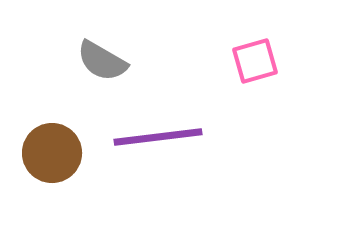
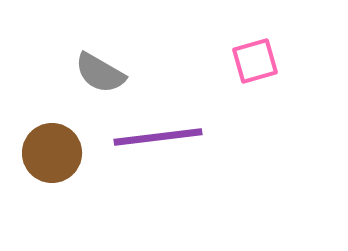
gray semicircle: moved 2 px left, 12 px down
